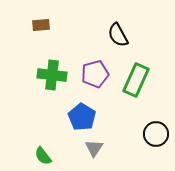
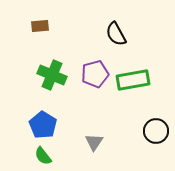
brown rectangle: moved 1 px left, 1 px down
black semicircle: moved 2 px left, 1 px up
green cross: rotated 16 degrees clockwise
green rectangle: moved 3 px left; rotated 56 degrees clockwise
blue pentagon: moved 39 px left, 8 px down
black circle: moved 3 px up
gray triangle: moved 6 px up
